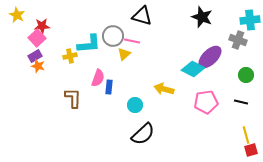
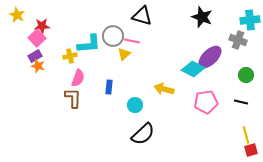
pink semicircle: moved 20 px left
